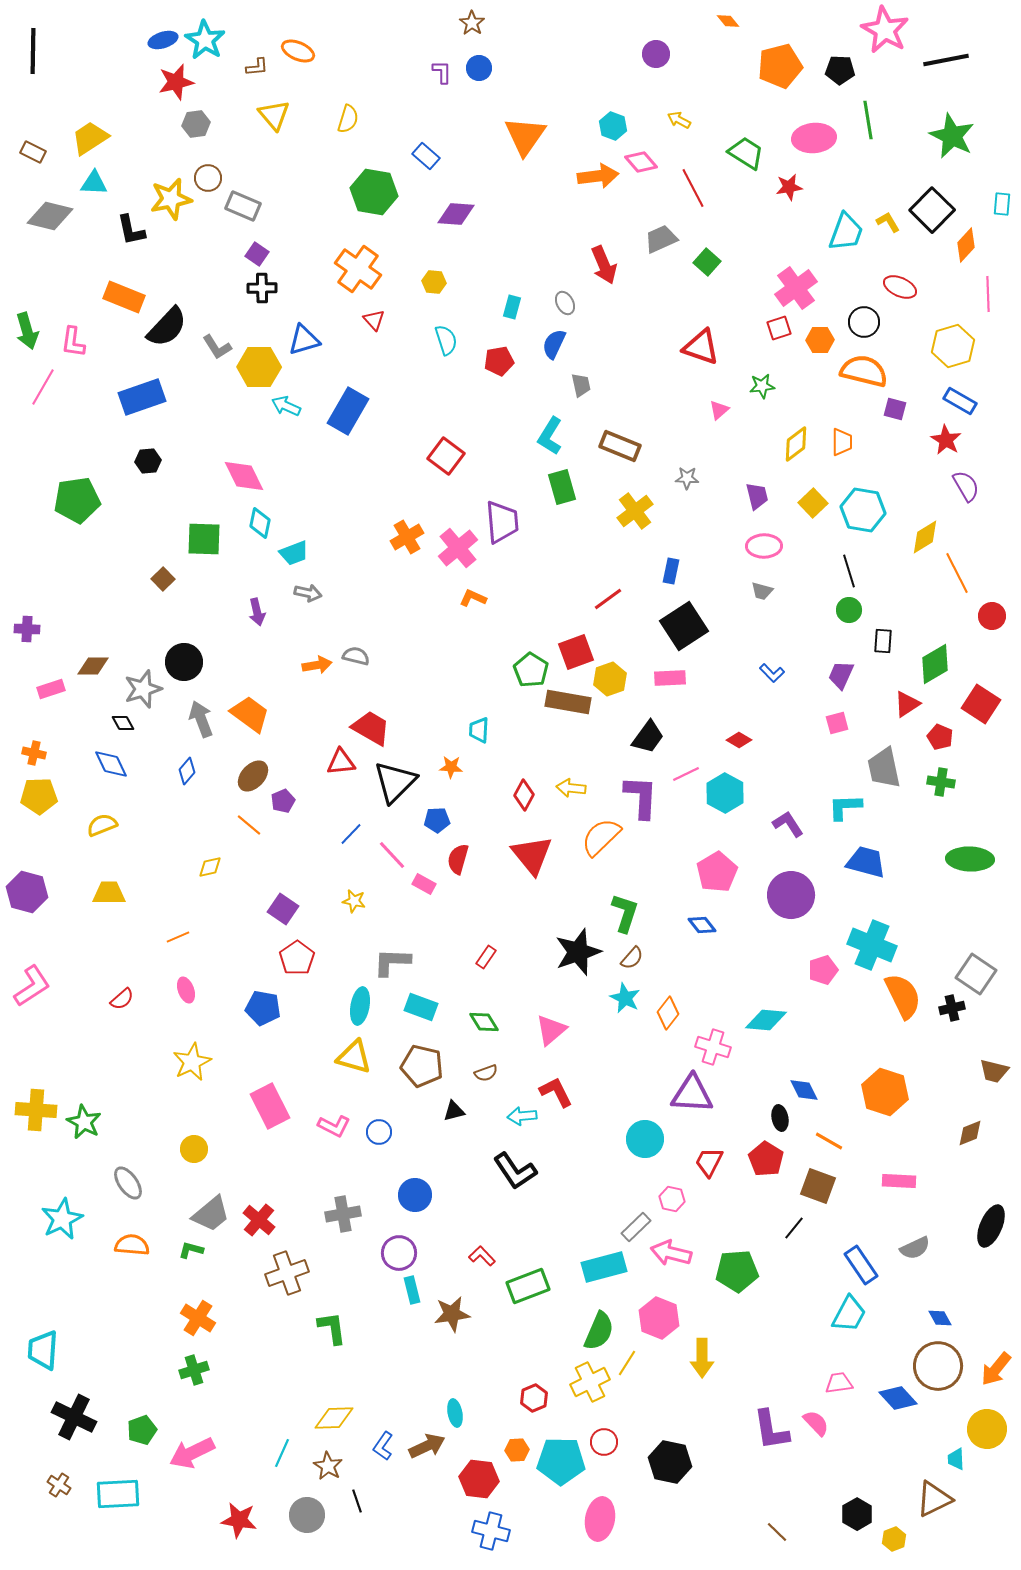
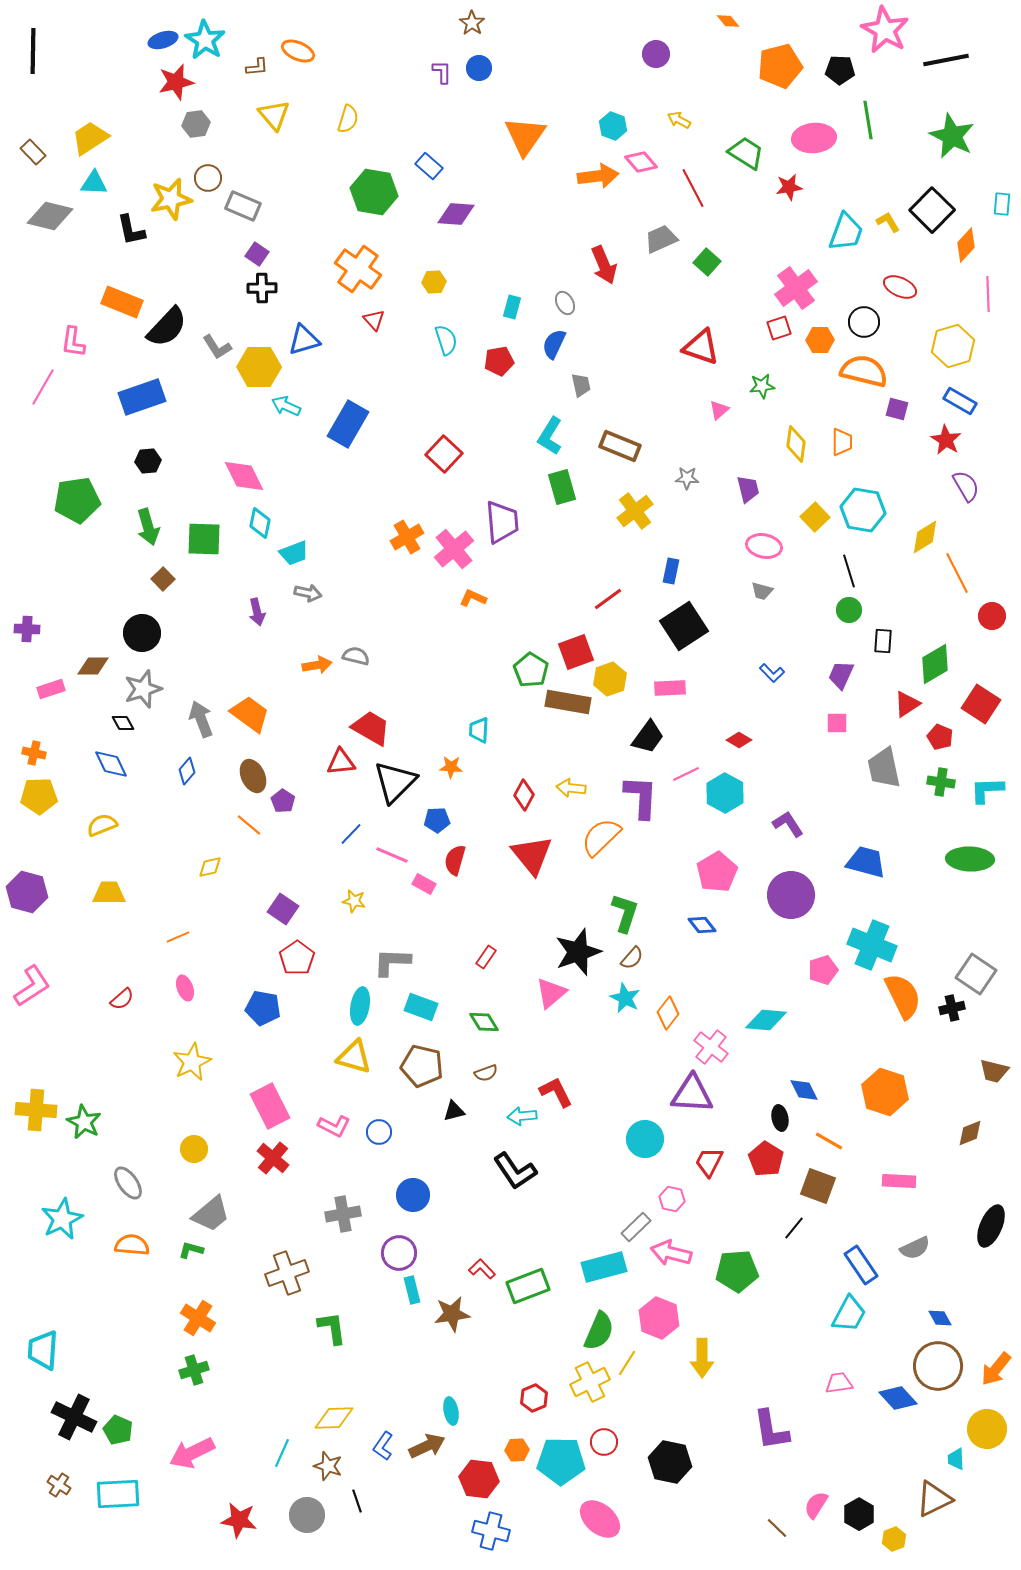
brown rectangle at (33, 152): rotated 20 degrees clockwise
blue rectangle at (426, 156): moved 3 px right, 10 px down
yellow hexagon at (434, 282): rotated 10 degrees counterclockwise
orange rectangle at (124, 297): moved 2 px left, 5 px down
green arrow at (27, 331): moved 121 px right, 196 px down
purple square at (895, 409): moved 2 px right
blue rectangle at (348, 411): moved 13 px down
yellow diamond at (796, 444): rotated 45 degrees counterclockwise
red square at (446, 456): moved 2 px left, 2 px up; rotated 6 degrees clockwise
purple trapezoid at (757, 496): moved 9 px left, 7 px up
yellow square at (813, 503): moved 2 px right, 14 px down
pink ellipse at (764, 546): rotated 12 degrees clockwise
pink cross at (458, 548): moved 4 px left, 1 px down
black circle at (184, 662): moved 42 px left, 29 px up
pink rectangle at (670, 678): moved 10 px down
pink square at (837, 723): rotated 15 degrees clockwise
brown ellipse at (253, 776): rotated 68 degrees counterclockwise
purple pentagon at (283, 801): rotated 15 degrees counterclockwise
cyan L-shape at (845, 807): moved 142 px right, 17 px up
pink line at (392, 855): rotated 24 degrees counterclockwise
red semicircle at (458, 859): moved 3 px left, 1 px down
pink ellipse at (186, 990): moved 1 px left, 2 px up
pink triangle at (551, 1030): moved 37 px up
pink cross at (713, 1047): moved 2 px left; rotated 20 degrees clockwise
blue circle at (415, 1195): moved 2 px left
red cross at (259, 1220): moved 14 px right, 62 px up
red L-shape at (482, 1256): moved 13 px down
cyan ellipse at (455, 1413): moved 4 px left, 2 px up
pink semicircle at (816, 1423): moved 82 px down; rotated 104 degrees counterclockwise
green pentagon at (142, 1430): moved 24 px left; rotated 28 degrees counterclockwise
brown star at (328, 1466): rotated 12 degrees counterclockwise
black hexagon at (857, 1514): moved 2 px right
pink ellipse at (600, 1519): rotated 60 degrees counterclockwise
brown line at (777, 1532): moved 4 px up
